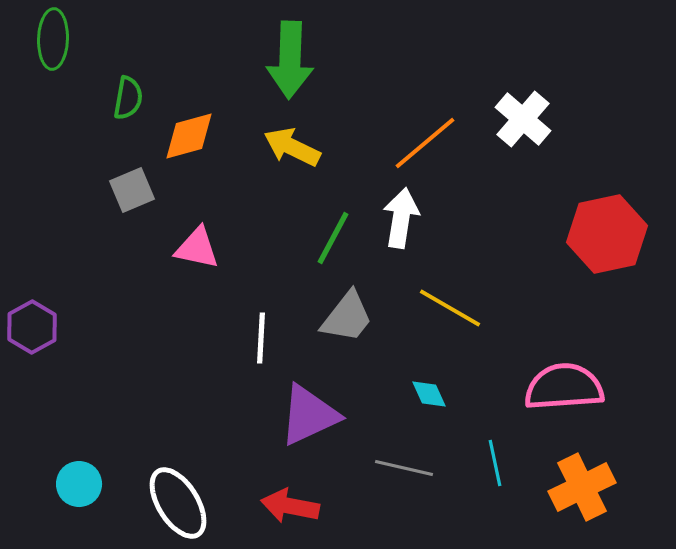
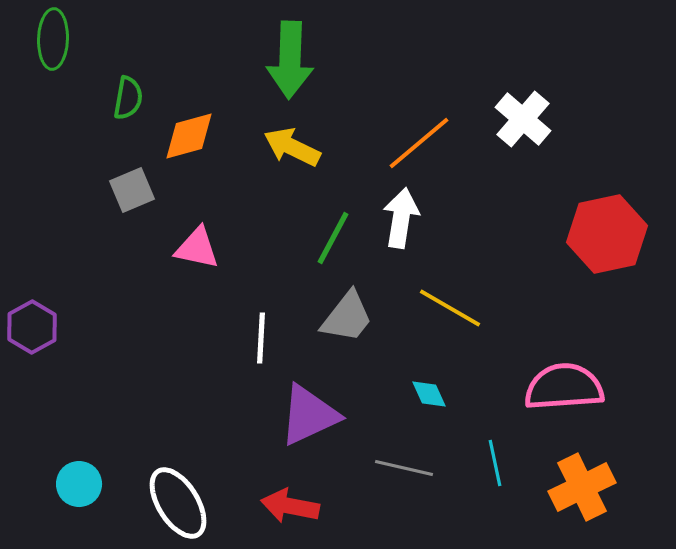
orange line: moved 6 px left
